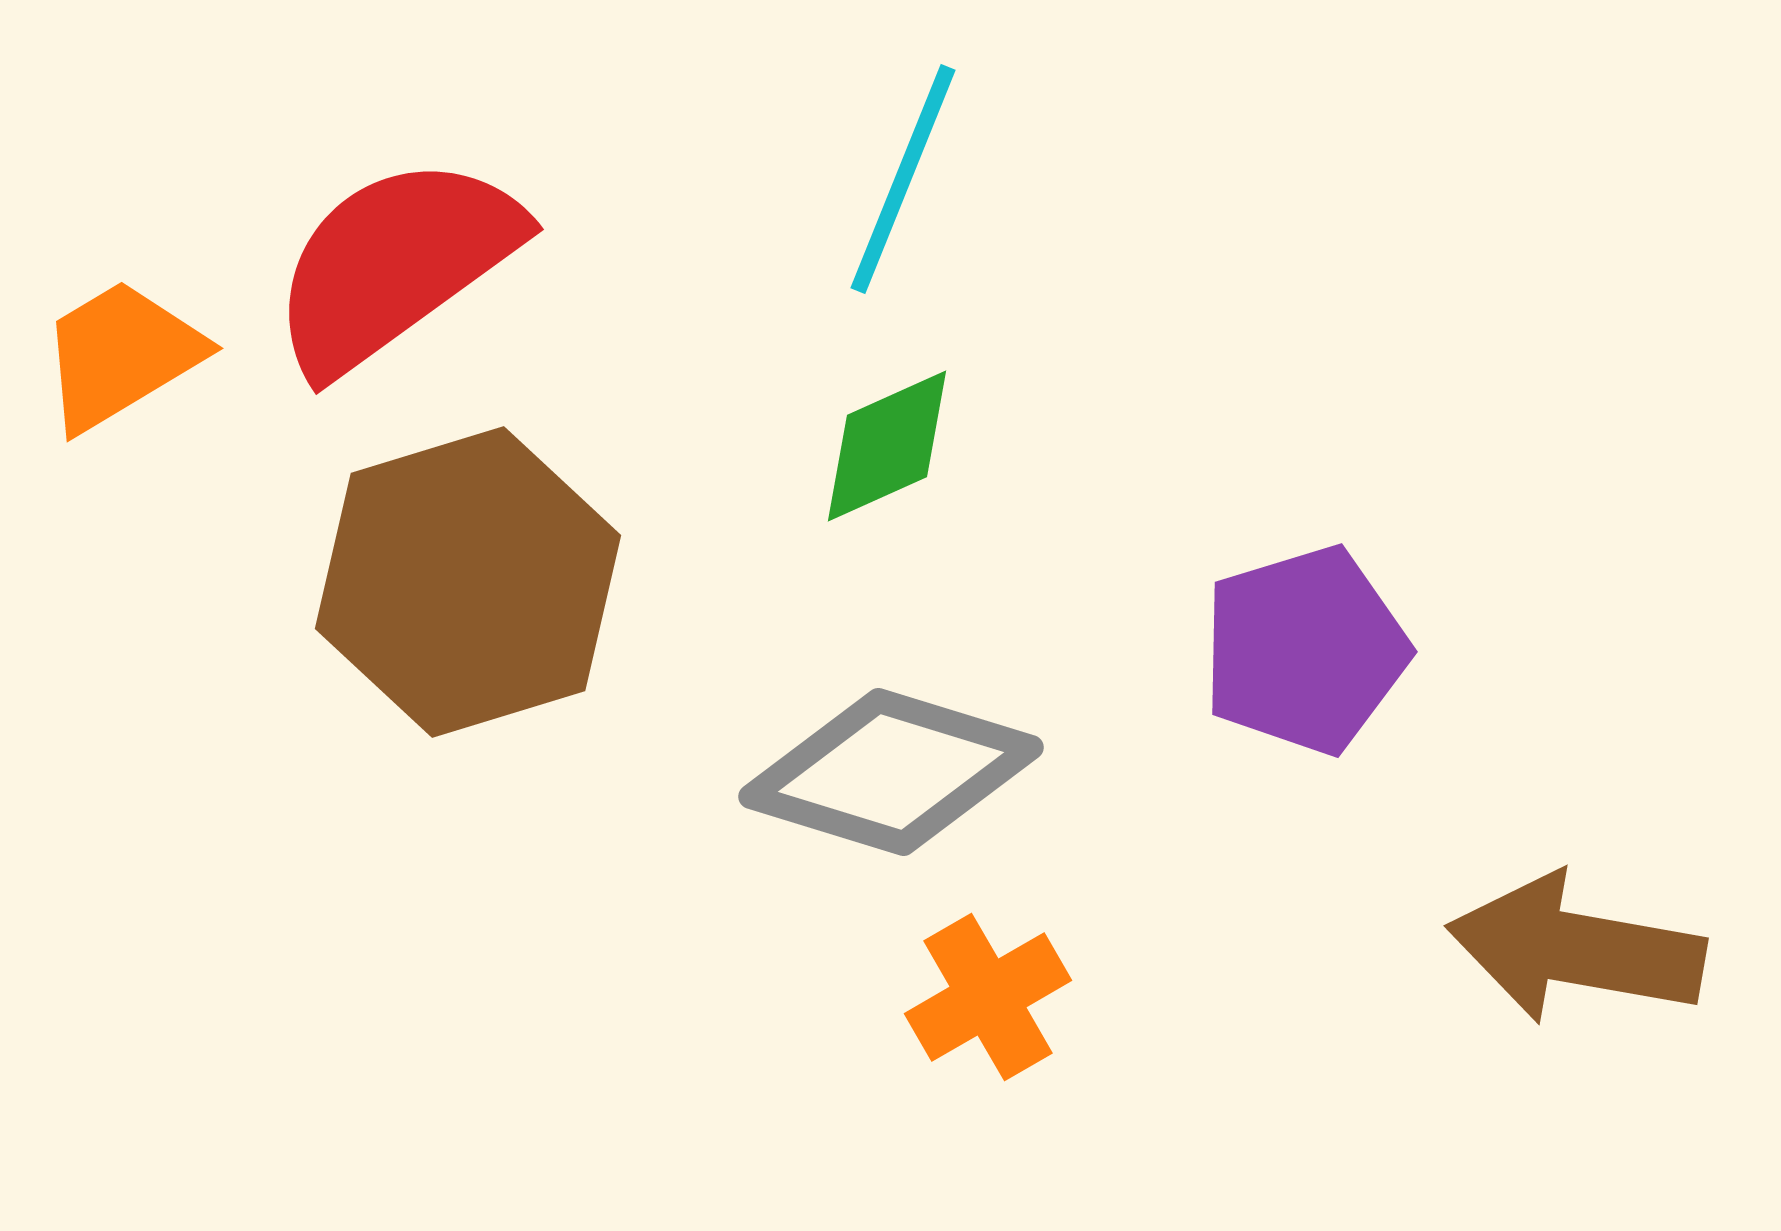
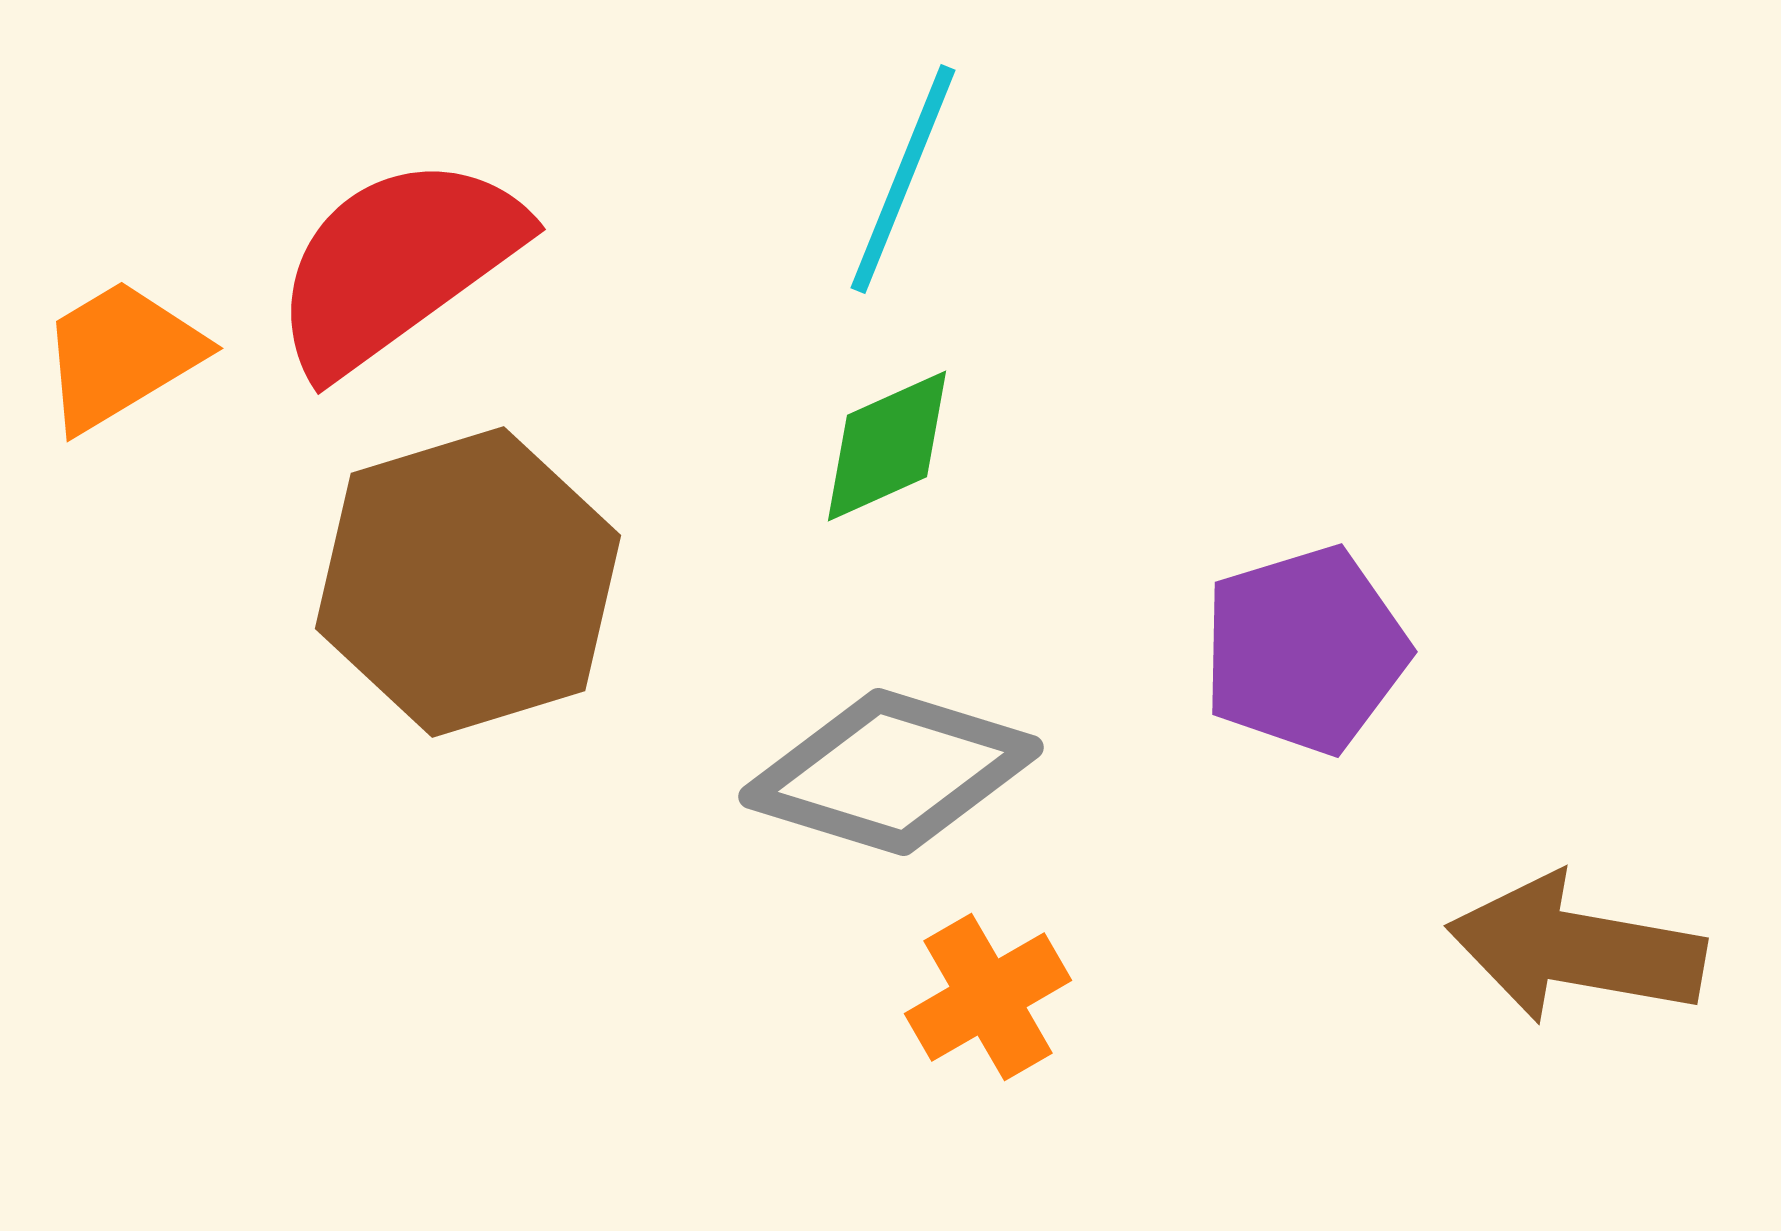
red semicircle: moved 2 px right
